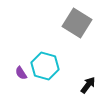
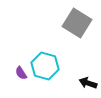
black arrow: moved 2 px up; rotated 108 degrees counterclockwise
